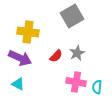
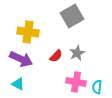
purple arrow: moved 1 px right, 1 px down
